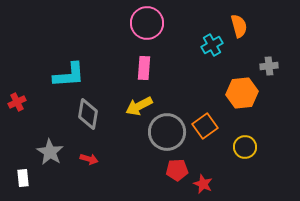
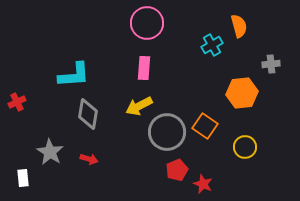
gray cross: moved 2 px right, 2 px up
cyan L-shape: moved 5 px right
orange square: rotated 20 degrees counterclockwise
red pentagon: rotated 20 degrees counterclockwise
